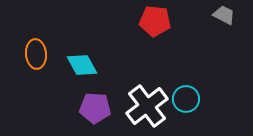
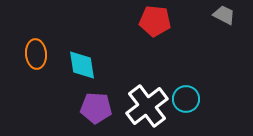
cyan diamond: rotated 20 degrees clockwise
purple pentagon: moved 1 px right
